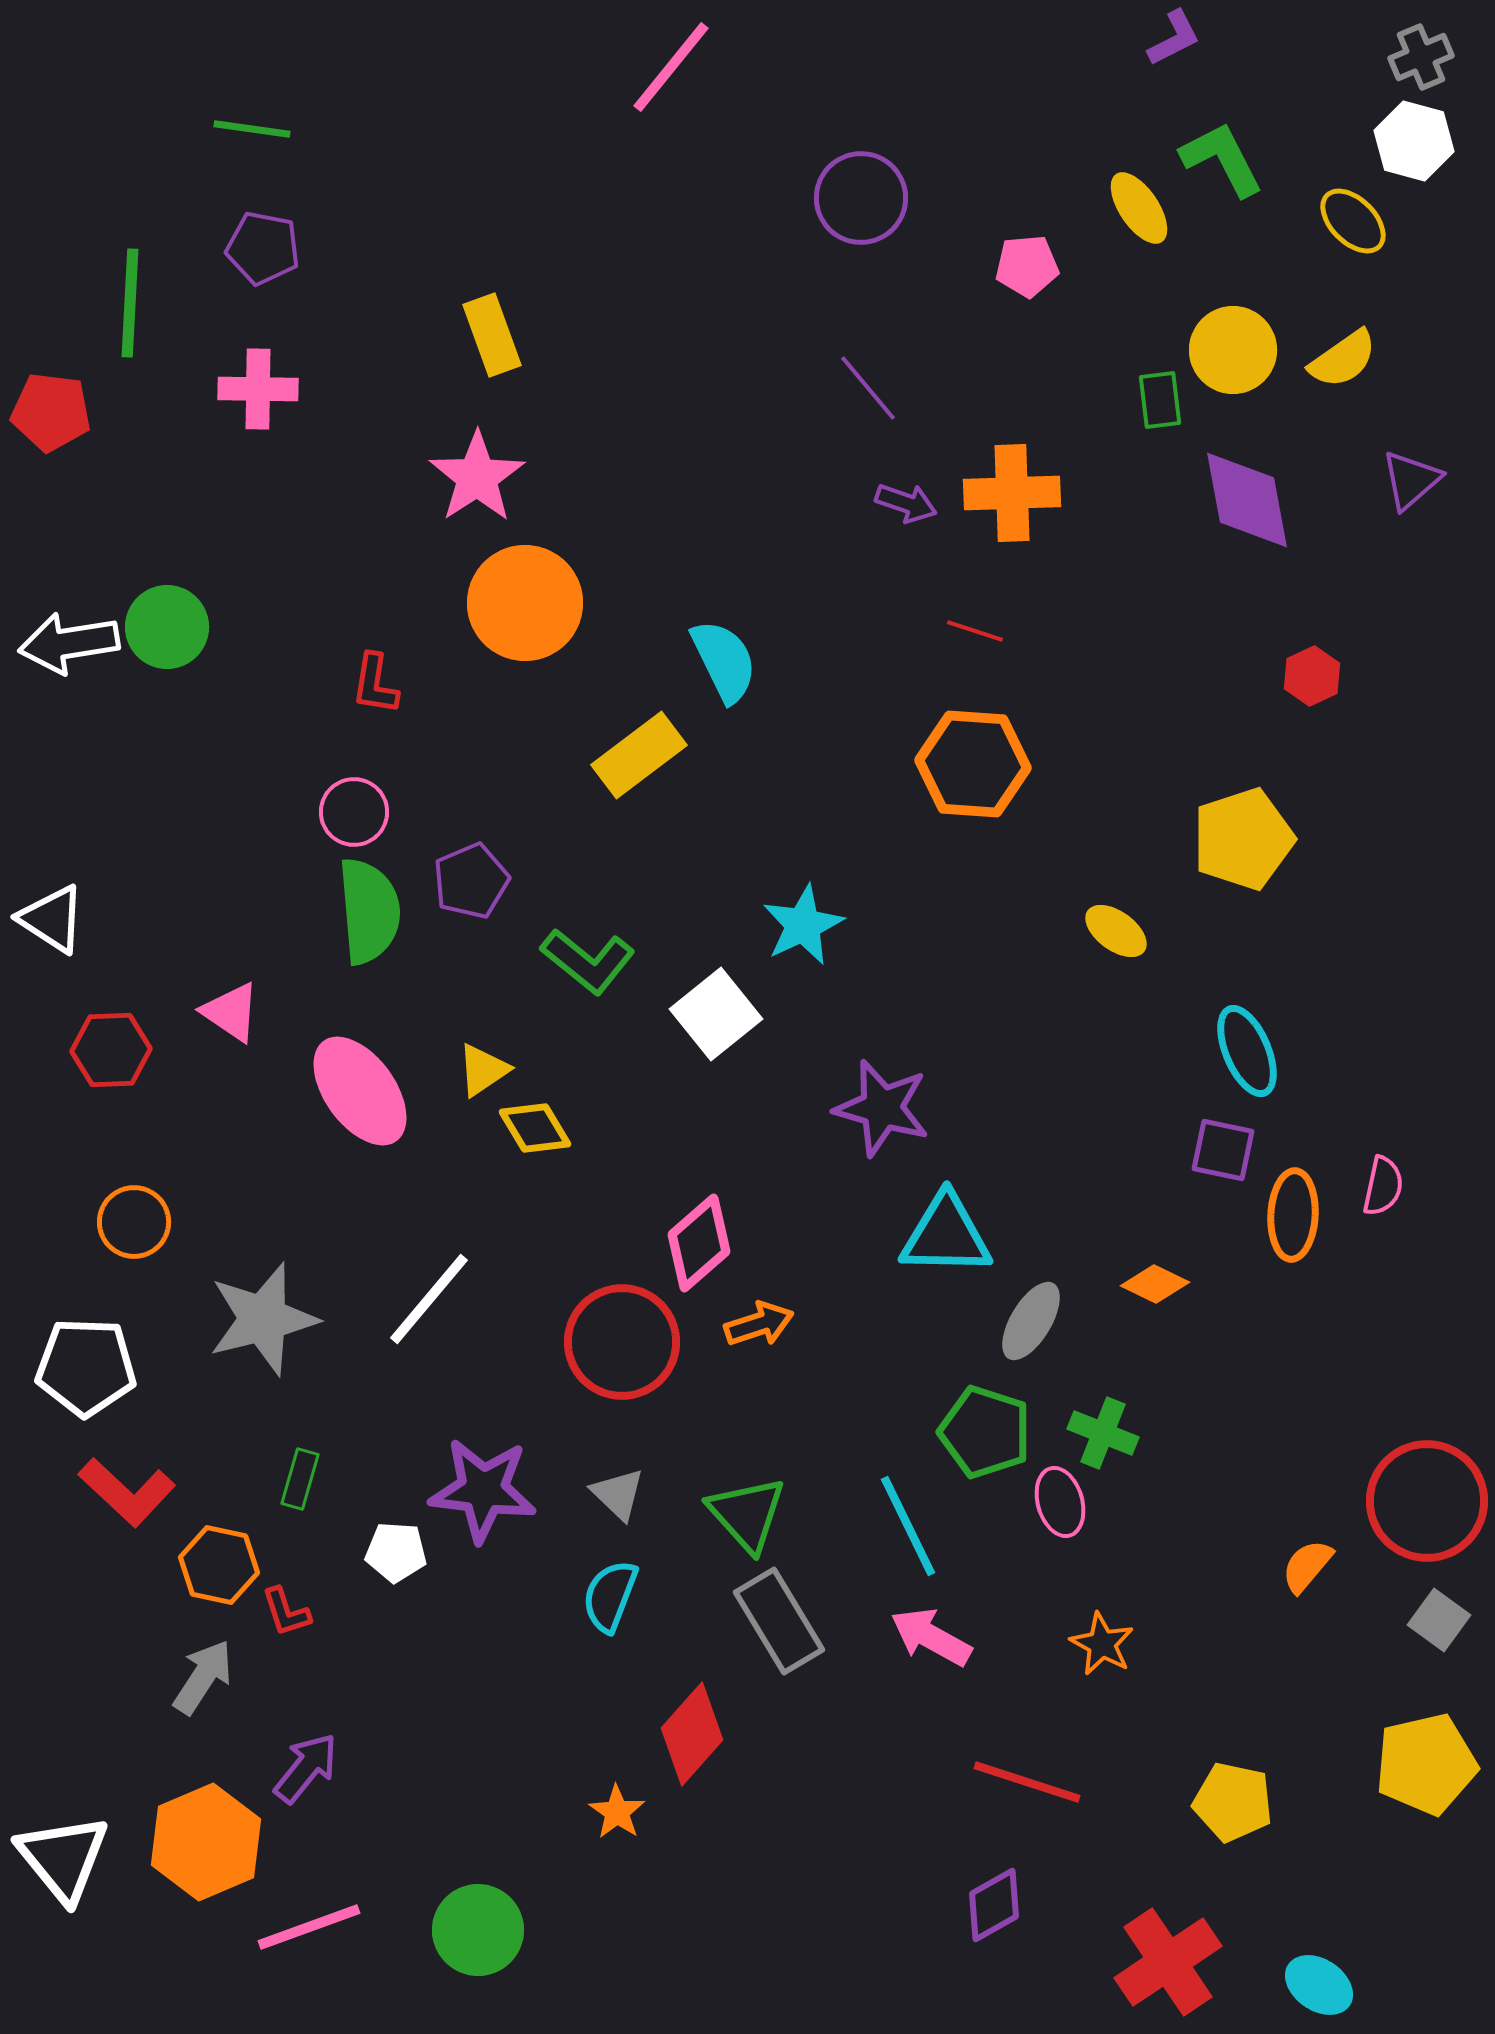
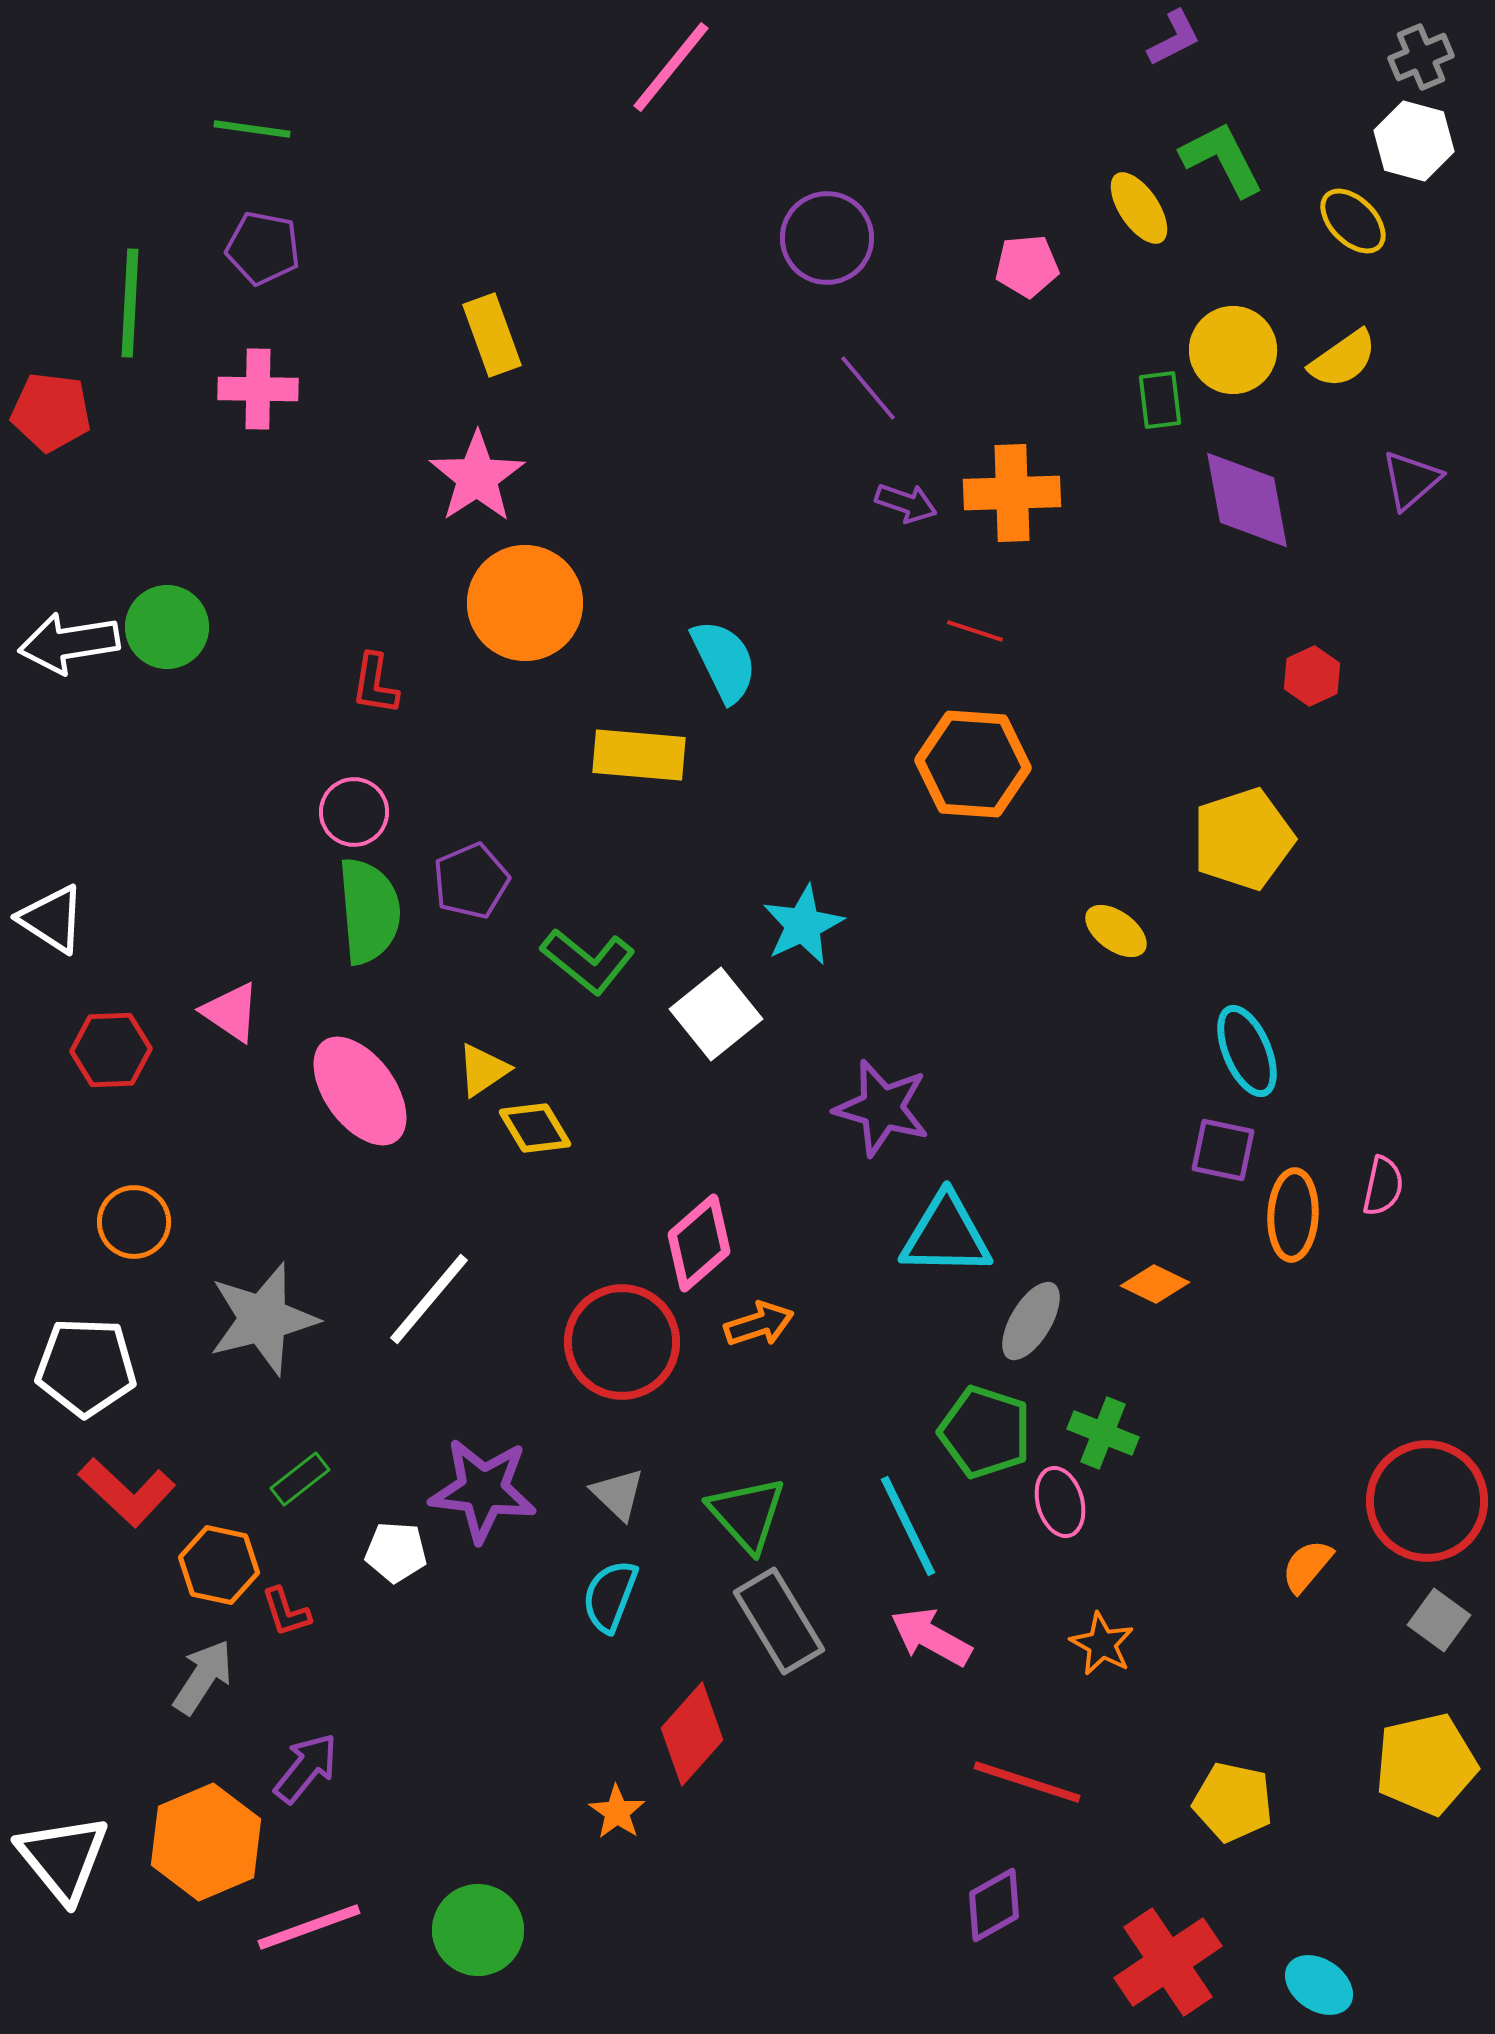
purple circle at (861, 198): moved 34 px left, 40 px down
yellow rectangle at (639, 755): rotated 42 degrees clockwise
green rectangle at (300, 1479): rotated 36 degrees clockwise
